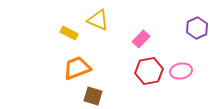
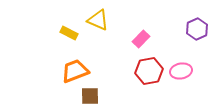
purple hexagon: moved 1 px down
orange trapezoid: moved 2 px left, 3 px down
brown square: moved 3 px left; rotated 18 degrees counterclockwise
